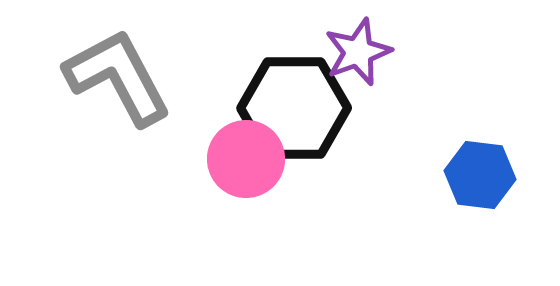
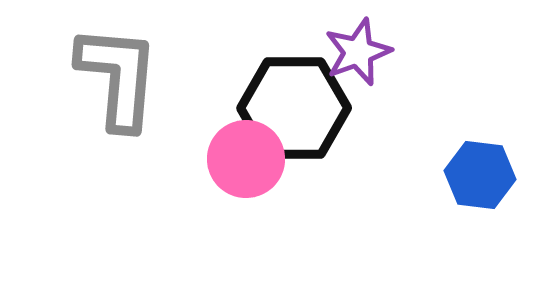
gray L-shape: rotated 33 degrees clockwise
